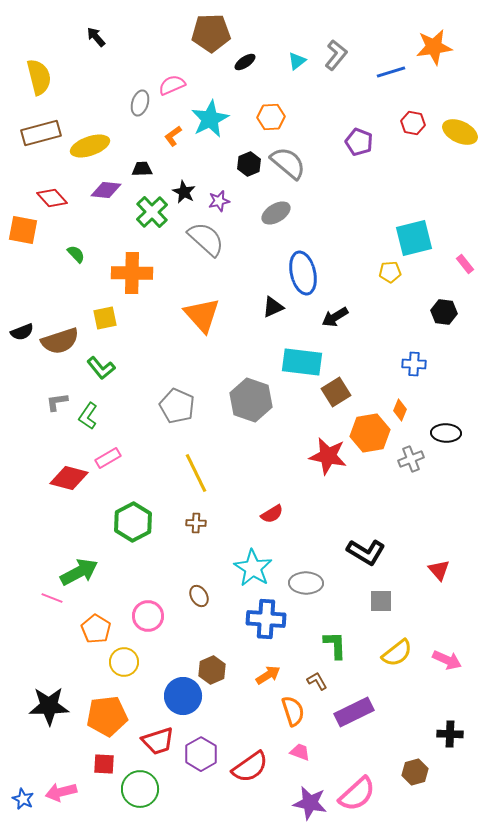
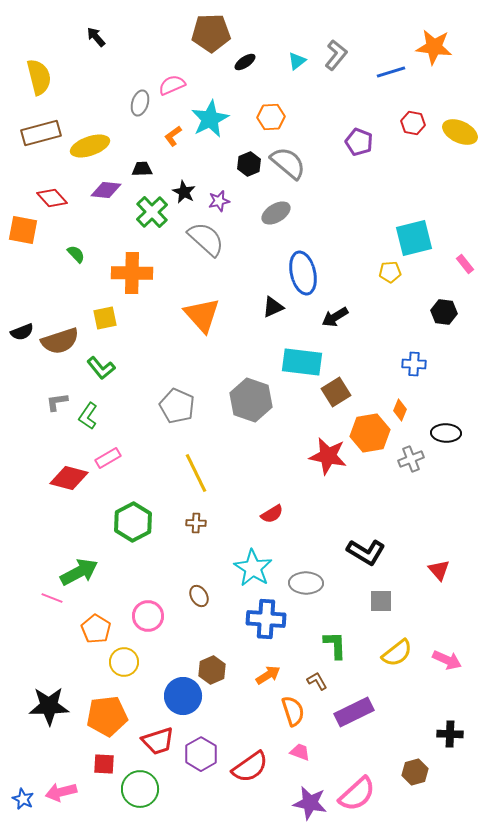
orange star at (434, 47): rotated 15 degrees clockwise
